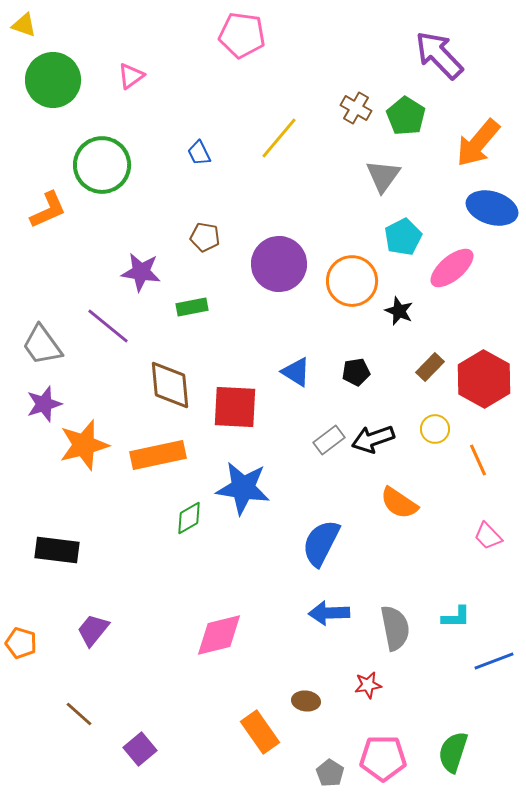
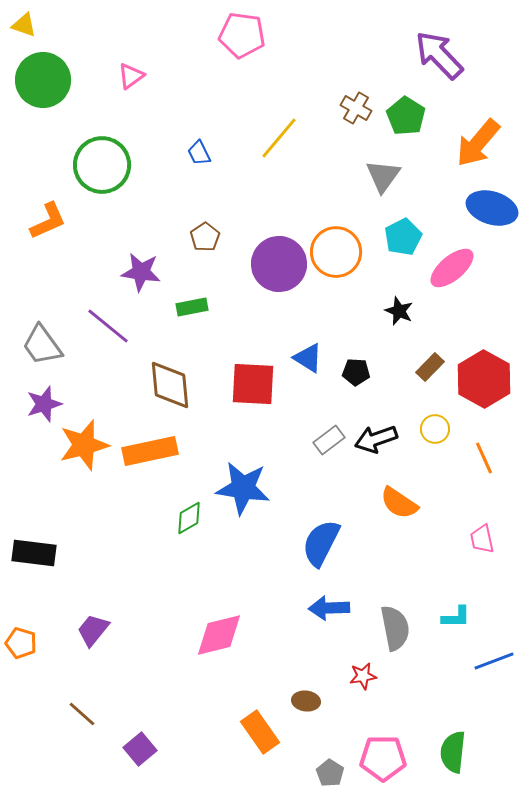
green circle at (53, 80): moved 10 px left
orange L-shape at (48, 210): moved 11 px down
brown pentagon at (205, 237): rotated 28 degrees clockwise
orange circle at (352, 281): moved 16 px left, 29 px up
blue triangle at (296, 372): moved 12 px right, 14 px up
black pentagon at (356, 372): rotated 12 degrees clockwise
red square at (235, 407): moved 18 px right, 23 px up
black arrow at (373, 439): moved 3 px right
orange rectangle at (158, 455): moved 8 px left, 4 px up
orange line at (478, 460): moved 6 px right, 2 px up
pink trapezoid at (488, 536): moved 6 px left, 3 px down; rotated 32 degrees clockwise
black rectangle at (57, 550): moved 23 px left, 3 px down
blue arrow at (329, 613): moved 5 px up
red star at (368, 685): moved 5 px left, 9 px up
brown line at (79, 714): moved 3 px right
green semicircle at (453, 752): rotated 12 degrees counterclockwise
